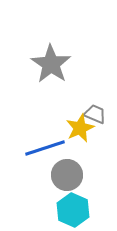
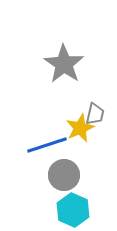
gray star: moved 13 px right
gray trapezoid: rotated 80 degrees clockwise
blue line: moved 2 px right, 3 px up
gray circle: moved 3 px left
